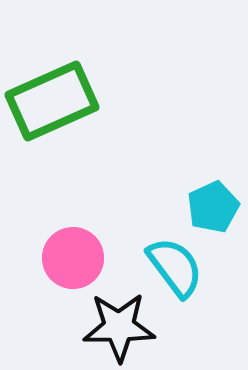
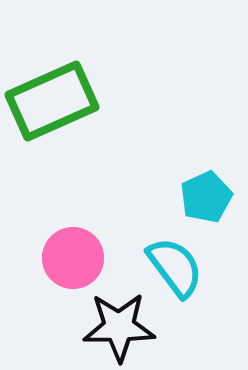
cyan pentagon: moved 7 px left, 10 px up
